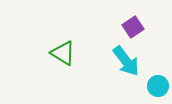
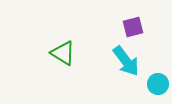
purple square: rotated 20 degrees clockwise
cyan circle: moved 2 px up
